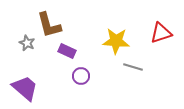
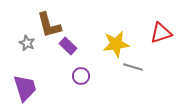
yellow star: moved 3 px down; rotated 12 degrees counterclockwise
purple rectangle: moved 1 px right, 5 px up; rotated 18 degrees clockwise
purple trapezoid: rotated 32 degrees clockwise
